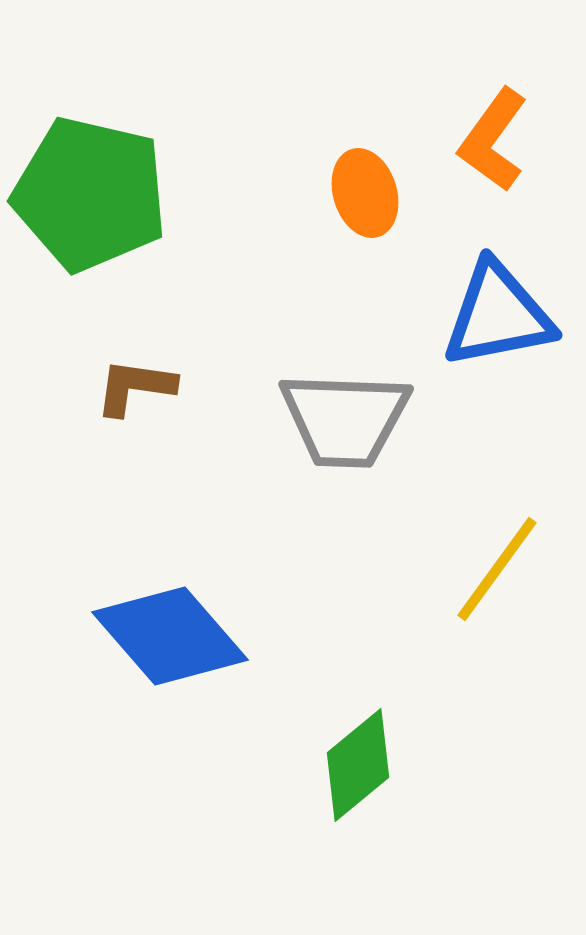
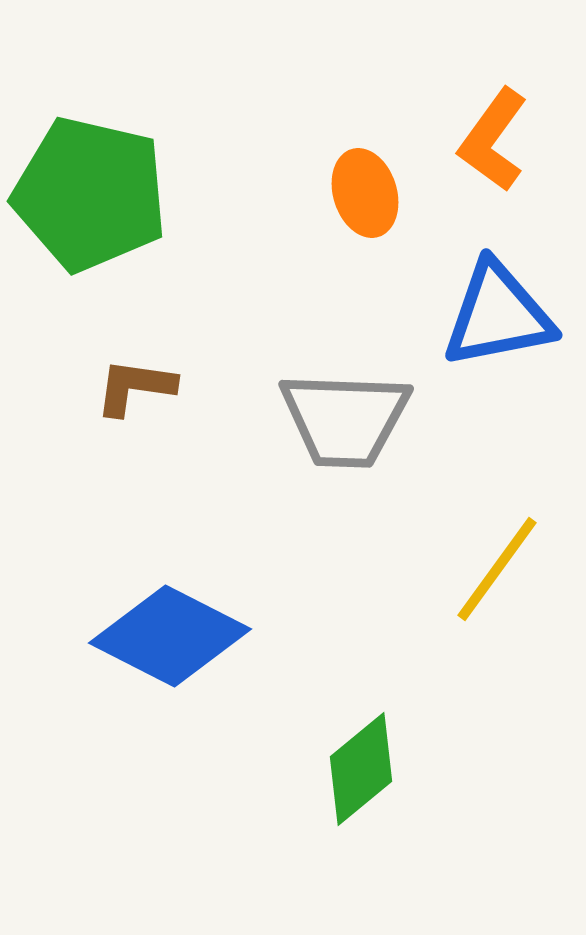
blue diamond: rotated 22 degrees counterclockwise
green diamond: moved 3 px right, 4 px down
